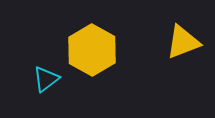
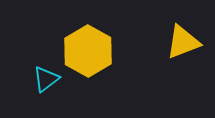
yellow hexagon: moved 4 px left, 1 px down
